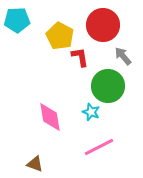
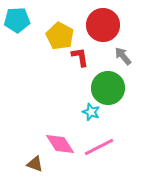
green circle: moved 2 px down
pink diamond: moved 10 px right, 27 px down; rotated 24 degrees counterclockwise
